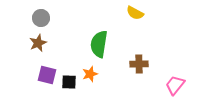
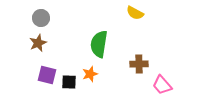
pink trapezoid: moved 13 px left; rotated 80 degrees counterclockwise
